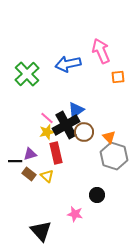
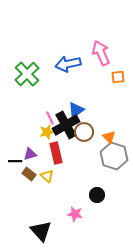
pink arrow: moved 2 px down
pink line: moved 3 px right; rotated 24 degrees clockwise
